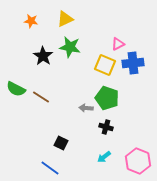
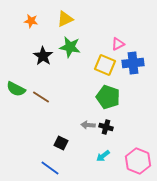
green pentagon: moved 1 px right, 1 px up
gray arrow: moved 2 px right, 17 px down
cyan arrow: moved 1 px left, 1 px up
